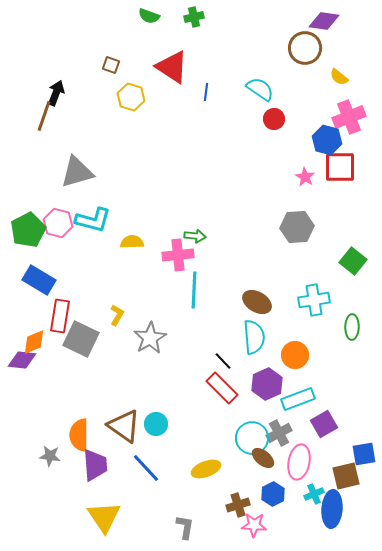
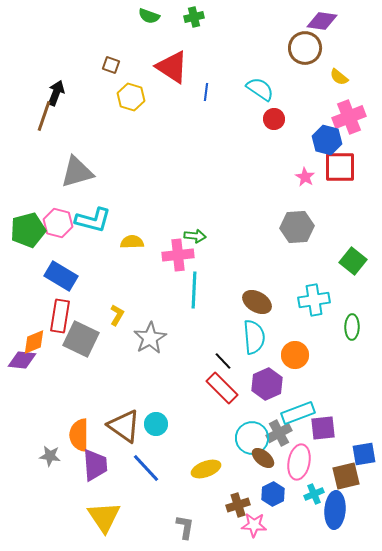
purple diamond at (324, 21): moved 2 px left
green pentagon at (28, 230): rotated 12 degrees clockwise
blue rectangle at (39, 280): moved 22 px right, 4 px up
cyan rectangle at (298, 399): moved 14 px down
purple square at (324, 424): moved 1 px left, 4 px down; rotated 24 degrees clockwise
blue ellipse at (332, 509): moved 3 px right, 1 px down
